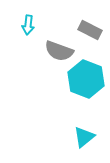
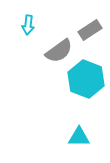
gray rectangle: rotated 60 degrees counterclockwise
gray semicircle: rotated 56 degrees counterclockwise
cyan triangle: moved 5 px left; rotated 40 degrees clockwise
